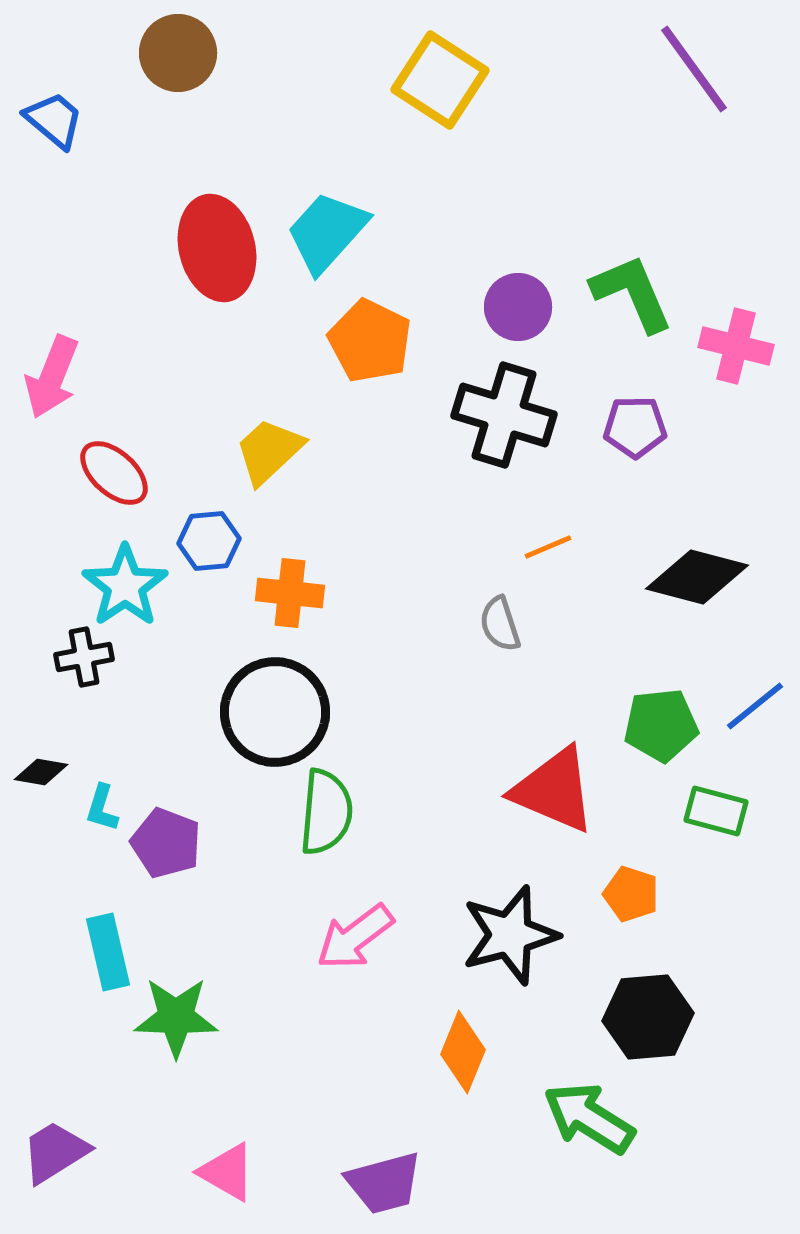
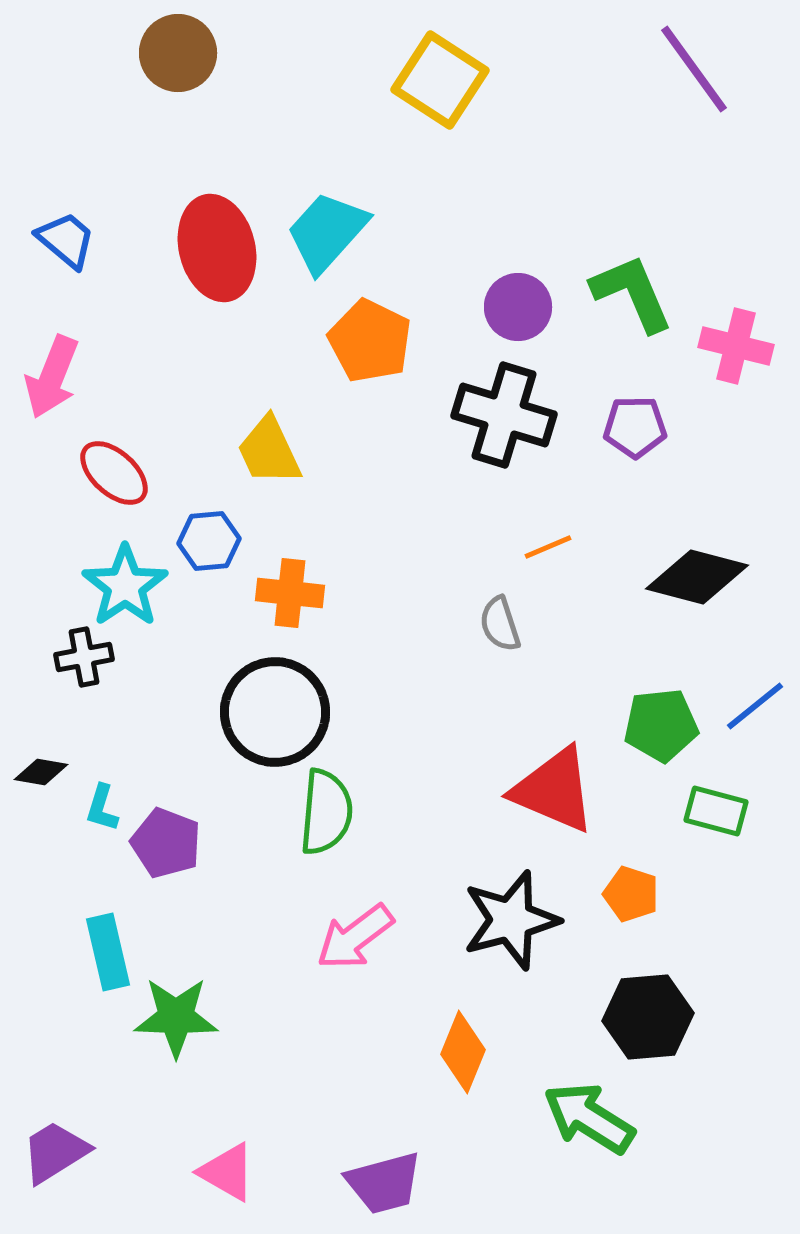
blue trapezoid at (54, 120): moved 12 px right, 120 px down
yellow trapezoid at (269, 451): rotated 72 degrees counterclockwise
black star at (510, 935): moved 1 px right, 15 px up
